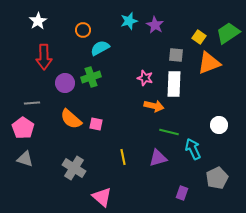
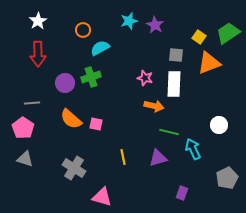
red arrow: moved 6 px left, 3 px up
gray pentagon: moved 10 px right
pink triangle: rotated 25 degrees counterclockwise
